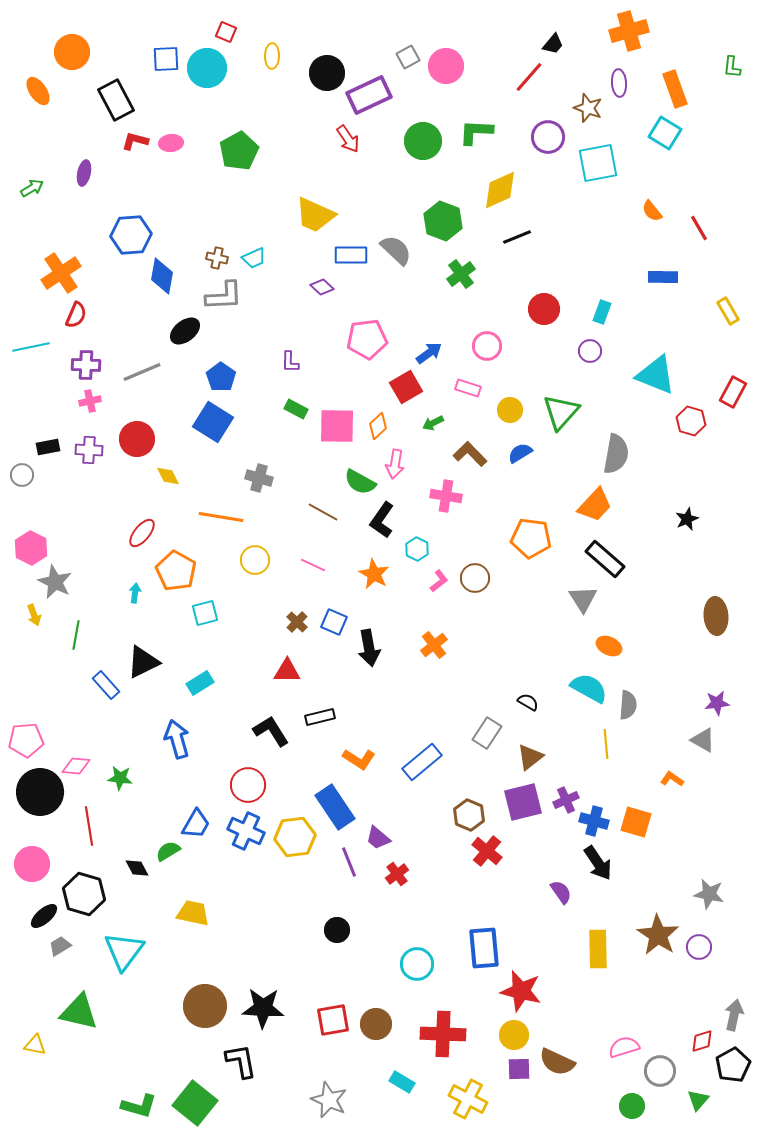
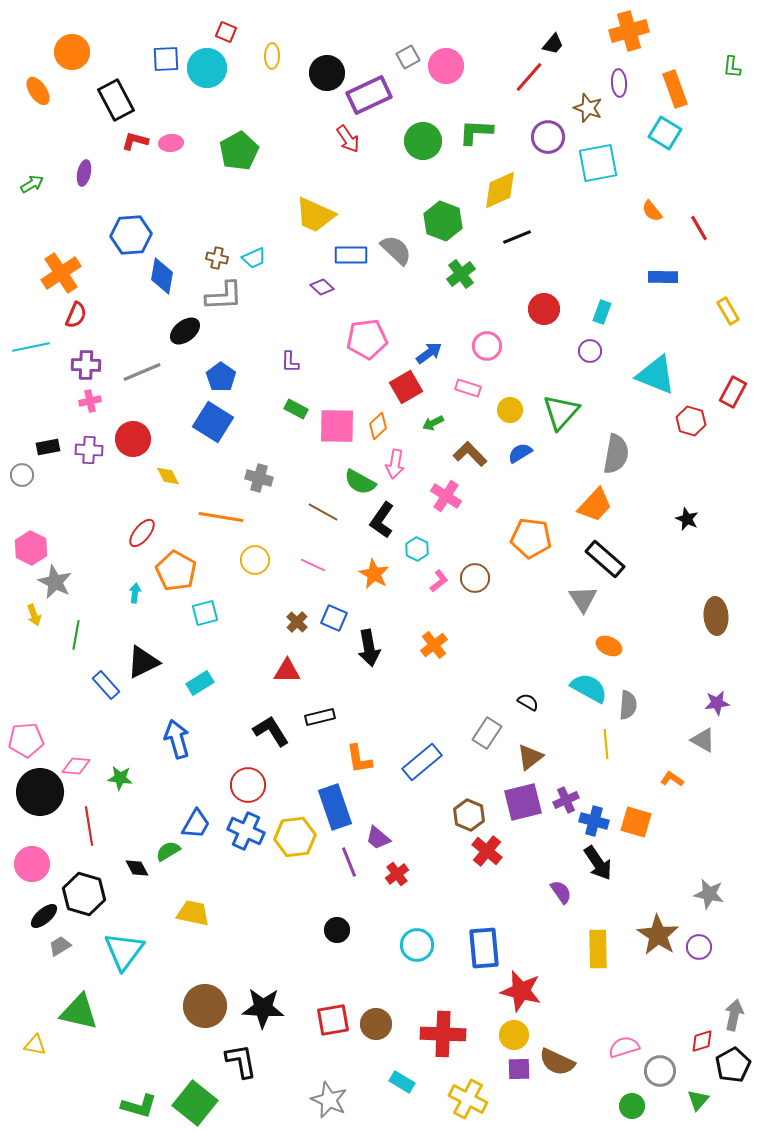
green arrow at (32, 188): moved 4 px up
red circle at (137, 439): moved 4 px left
pink cross at (446, 496): rotated 24 degrees clockwise
black star at (687, 519): rotated 25 degrees counterclockwise
blue square at (334, 622): moved 4 px up
orange L-shape at (359, 759): rotated 48 degrees clockwise
blue rectangle at (335, 807): rotated 15 degrees clockwise
cyan circle at (417, 964): moved 19 px up
